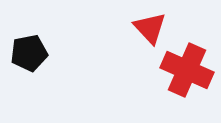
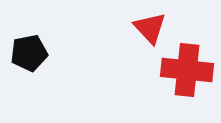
red cross: rotated 18 degrees counterclockwise
